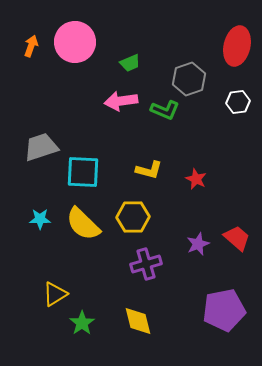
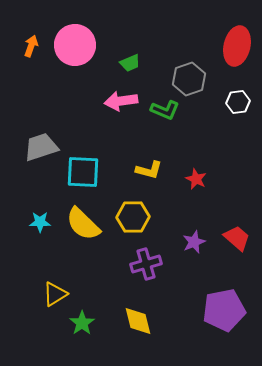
pink circle: moved 3 px down
cyan star: moved 3 px down
purple star: moved 4 px left, 2 px up
